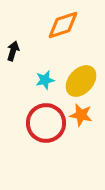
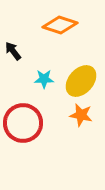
orange diamond: moved 3 px left; rotated 36 degrees clockwise
black arrow: rotated 54 degrees counterclockwise
cyan star: moved 1 px left, 1 px up; rotated 12 degrees clockwise
red circle: moved 23 px left
